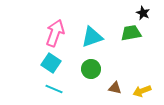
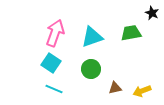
black star: moved 9 px right
brown triangle: rotated 24 degrees counterclockwise
